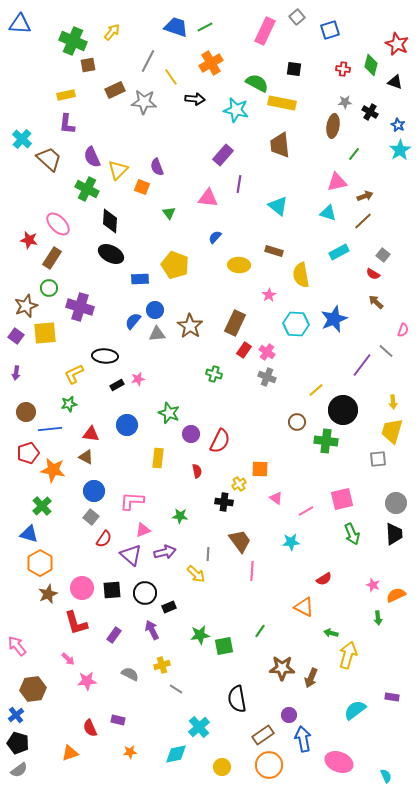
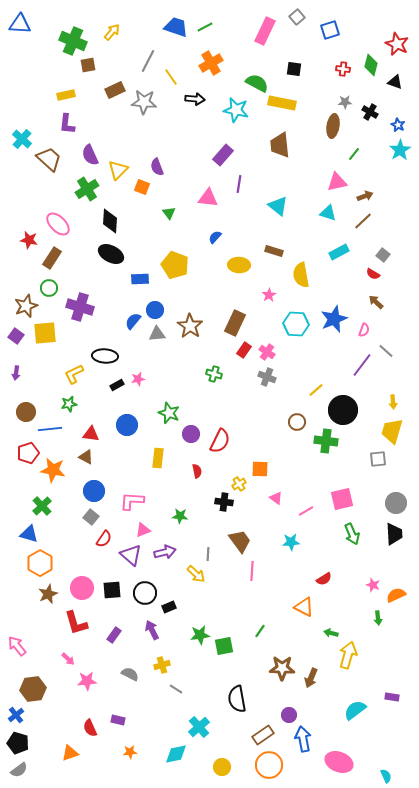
purple semicircle at (92, 157): moved 2 px left, 2 px up
green cross at (87, 189): rotated 30 degrees clockwise
pink semicircle at (403, 330): moved 39 px left
